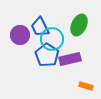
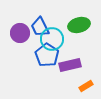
green ellipse: rotated 50 degrees clockwise
purple circle: moved 2 px up
purple rectangle: moved 6 px down
orange rectangle: rotated 48 degrees counterclockwise
